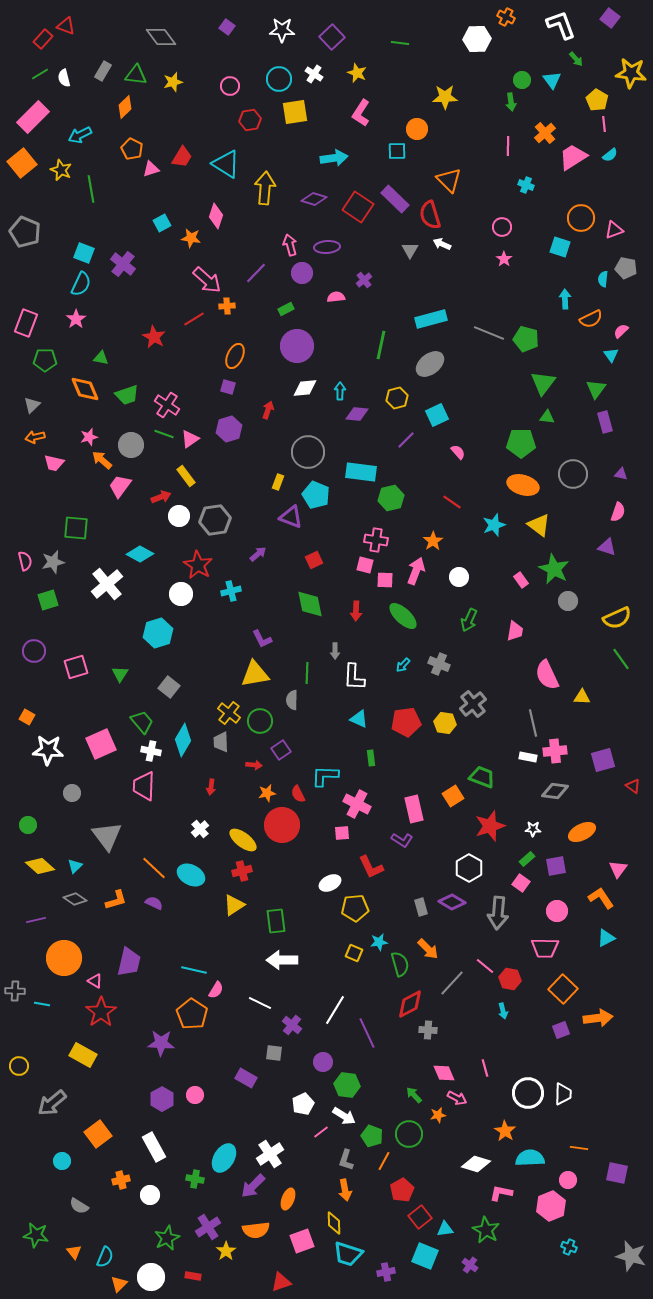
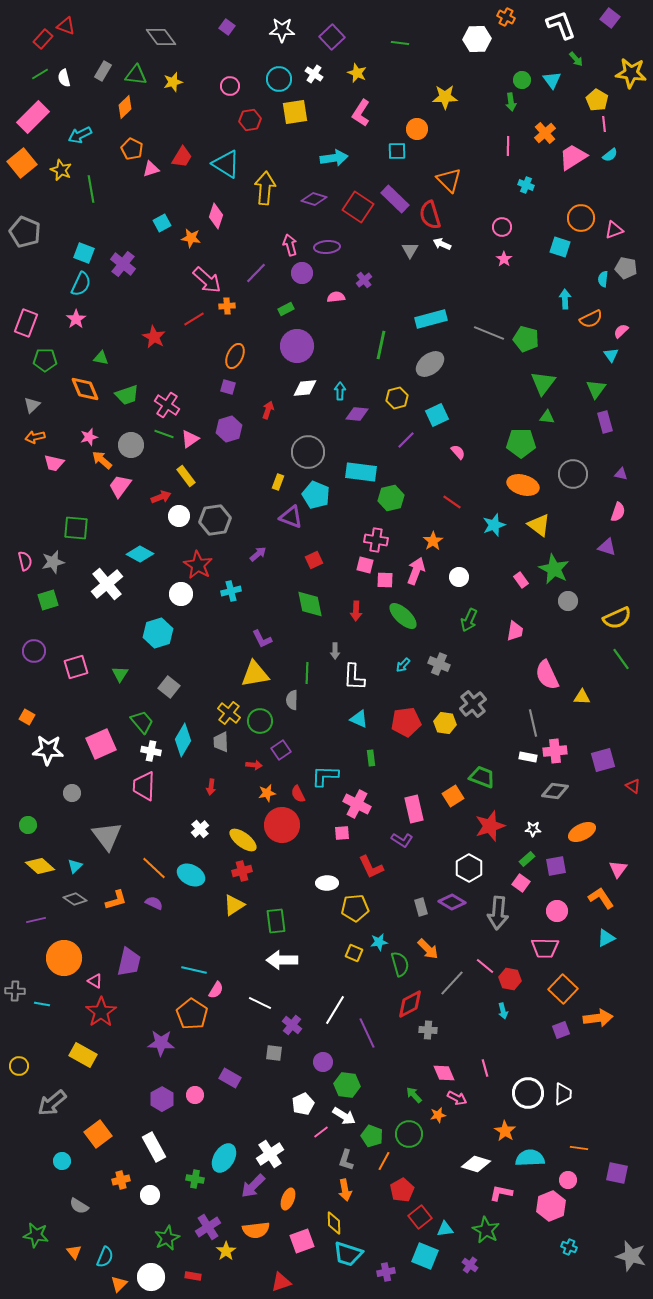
white ellipse at (330, 883): moved 3 px left; rotated 25 degrees clockwise
purple rectangle at (246, 1078): moved 16 px left
